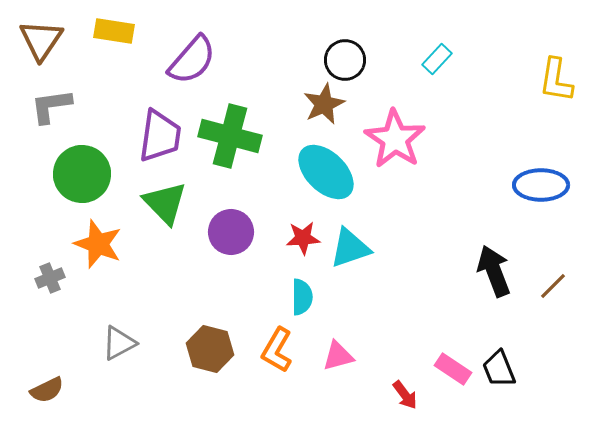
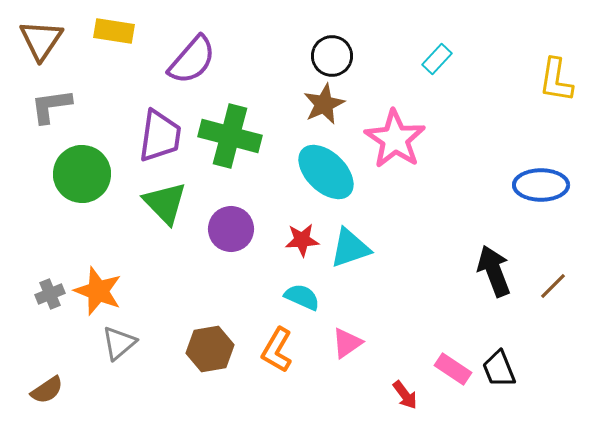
black circle: moved 13 px left, 4 px up
purple circle: moved 3 px up
red star: moved 1 px left, 2 px down
orange star: moved 47 px down
gray cross: moved 16 px down
cyan semicircle: rotated 66 degrees counterclockwise
gray triangle: rotated 12 degrees counterclockwise
brown hexagon: rotated 24 degrees counterclockwise
pink triangle: moved 9 px right, 13 px up; rotated 20 degrees counterclockwise
brown semicircle: rotated 8 degrees counterclockwise
